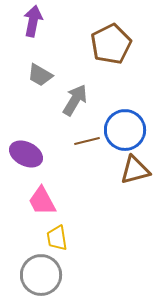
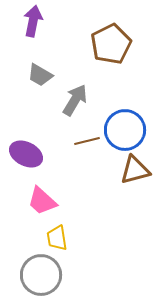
pink trapezoid: rotated 20 degrees counterclockwise
